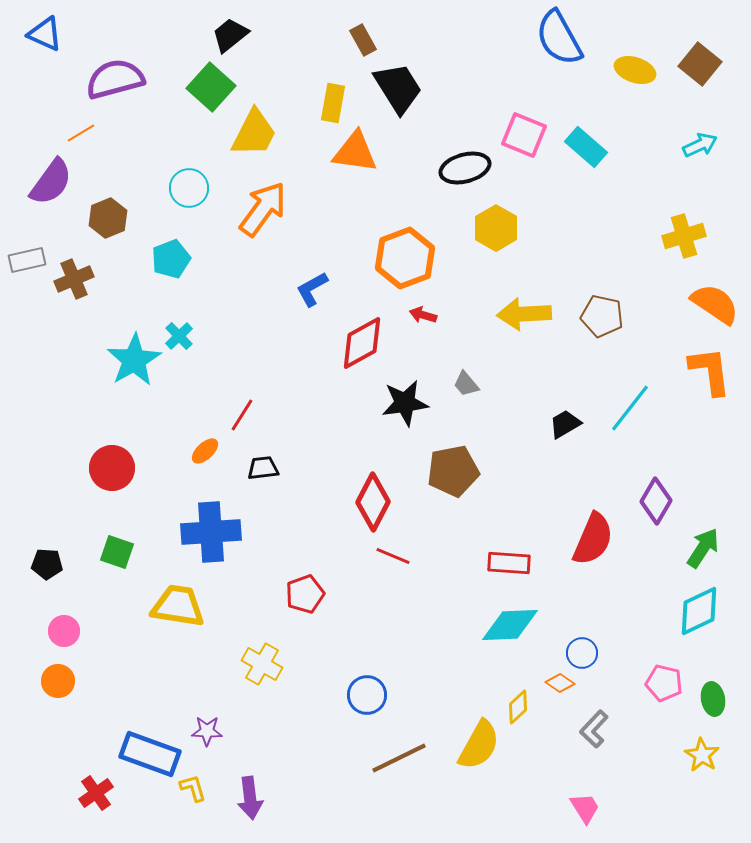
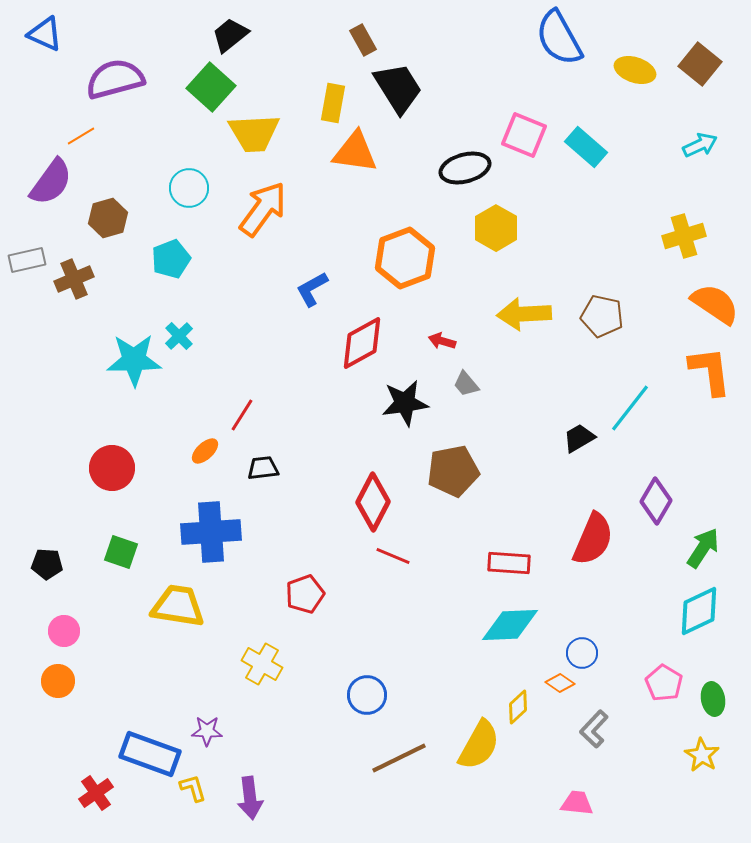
orange line at (81, 133): moved 3 px down
yellow trapezoid at (254, 133): rotated 60 degrees clockwise
brown hexagon at (108, 218): rotated 6 degrees clockwise
red arrow at (423, 315): moved 19 px right, 26 px down
cyan star at (134, 360): rotated 30 degrees clockwise
black trapezoid at (565, 424): moved 14 px right, 14 px down
green square at (117, 552): moved 4 px right
pink pentagon at (664, 683): rotated 18 degrees clockwise
pink trapezoid at (585, 808): moved 8 px left, 5 px up; rotated 52 degrees counterclockwise
